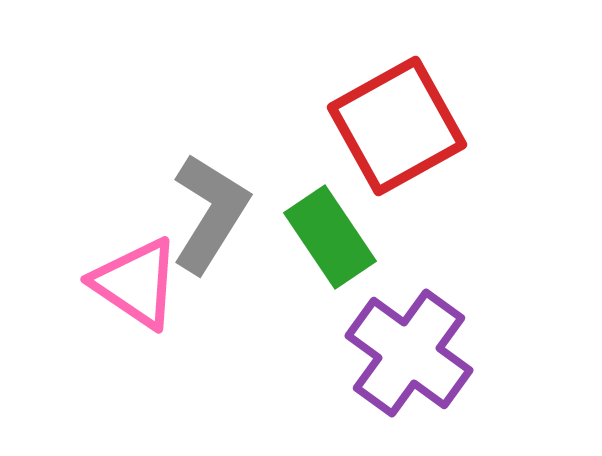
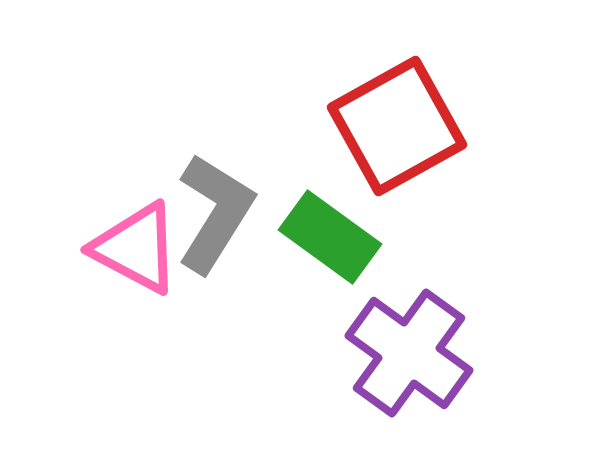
gray L-shape: moved 5 px right
green rectangle: rotated 20 degrees counterclockwise
pink triangle: moved 35 px up; rotated 6 degrees counterclockwise
